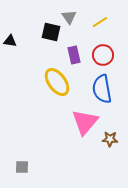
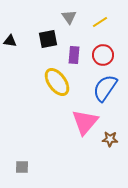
black square: moved 3 px left, 7 px down; rotated 24 degrees counterclockwise
purple rectangle: rotated 18 degrees clockwise
blue semicircle: moved 3 px right, 1 px up; rotated 44 degrees clockwise
